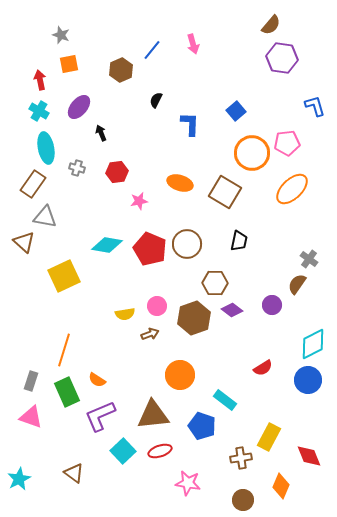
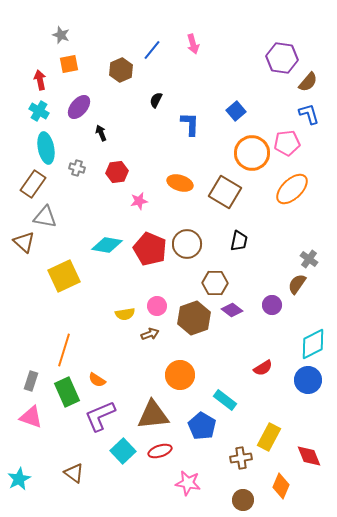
brown semicircle at (271, 25): moved 37 px right, 57 px down
blue L-shape at (315, 106): moved 6 px left, 8 px down
blue pentagon at (202, 426): rotated 12 degrees clockwise
